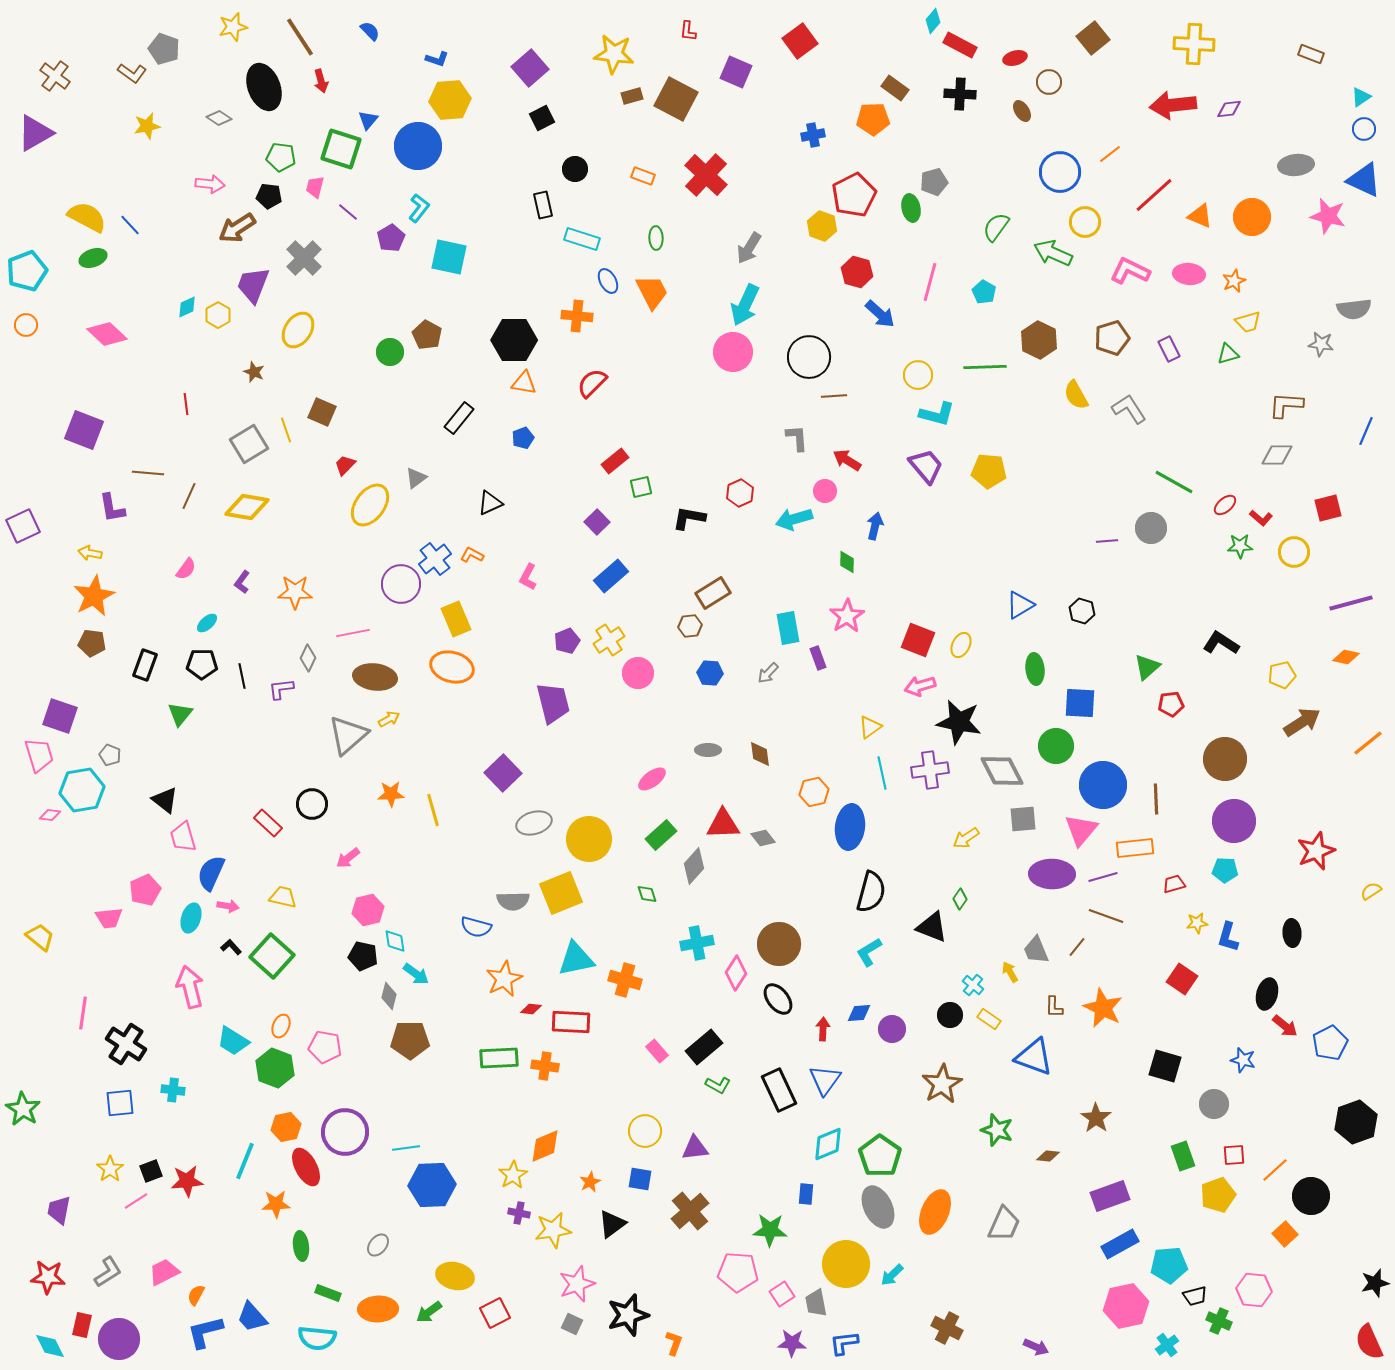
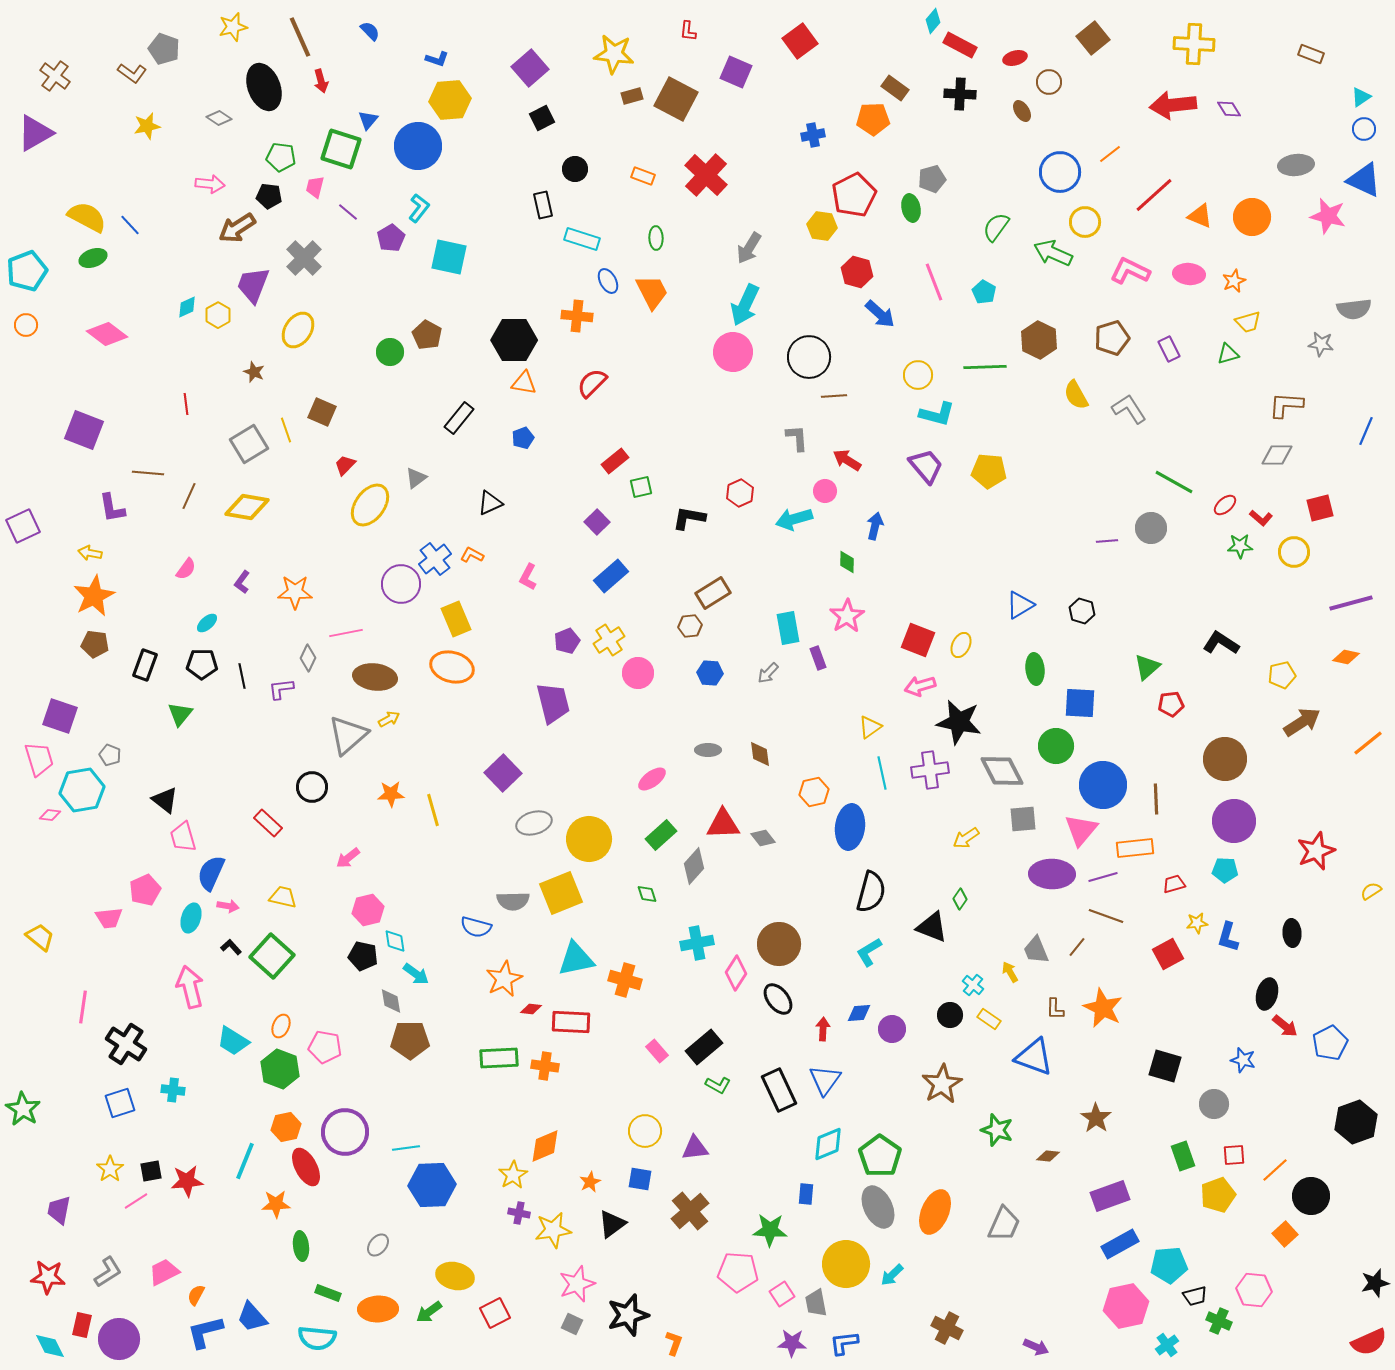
brown line at (300, 37): rotated 9 degrees clockwise
purple diamond at (1229, 109): rotated 65 degrees clockwise
gray pentagon at (934, 182): moved 2 px left, 3 px up
yellow hexagon at (822, 226): rotated 12 degrees counterclockwise
pink line at (930, 282): moved 4 px right; rotated 36 degrees counterclockwise
pink diamond at (107, 334): rotated 6 degrees counterclockwise
red square at (1328, 508): moved 8 px left
pink line at (353, 633): moved 7 px left
brown pentagon at (92, 643): moved 3 px right, 1 px down
pink trapezoid at (39, 755): moved 4 px down
black circle at (312, 804): moved 17 px up
red square at (1182, 979): moved 14 px left, 25 px up; rotated 28 degrees clockwise
gray diamond at (389, 996): moved 2 px right, 5 px down; rotated 24 degrees counterclockwise
brown L-shape at (1054, 1007): moved 1 px right, 2 px down
pink line at (83, 1013): moved 6 px up
green hexagon at (275, 1068): moved 5 px right, 1 px down
blue square at (120, 1103): rotated 12 degrees counterclockwise
black square at (151, 1171): rotated 10 degrees clockwise
red semicircle at (1369, 1342): rotated 90 degrees counterclockwise
